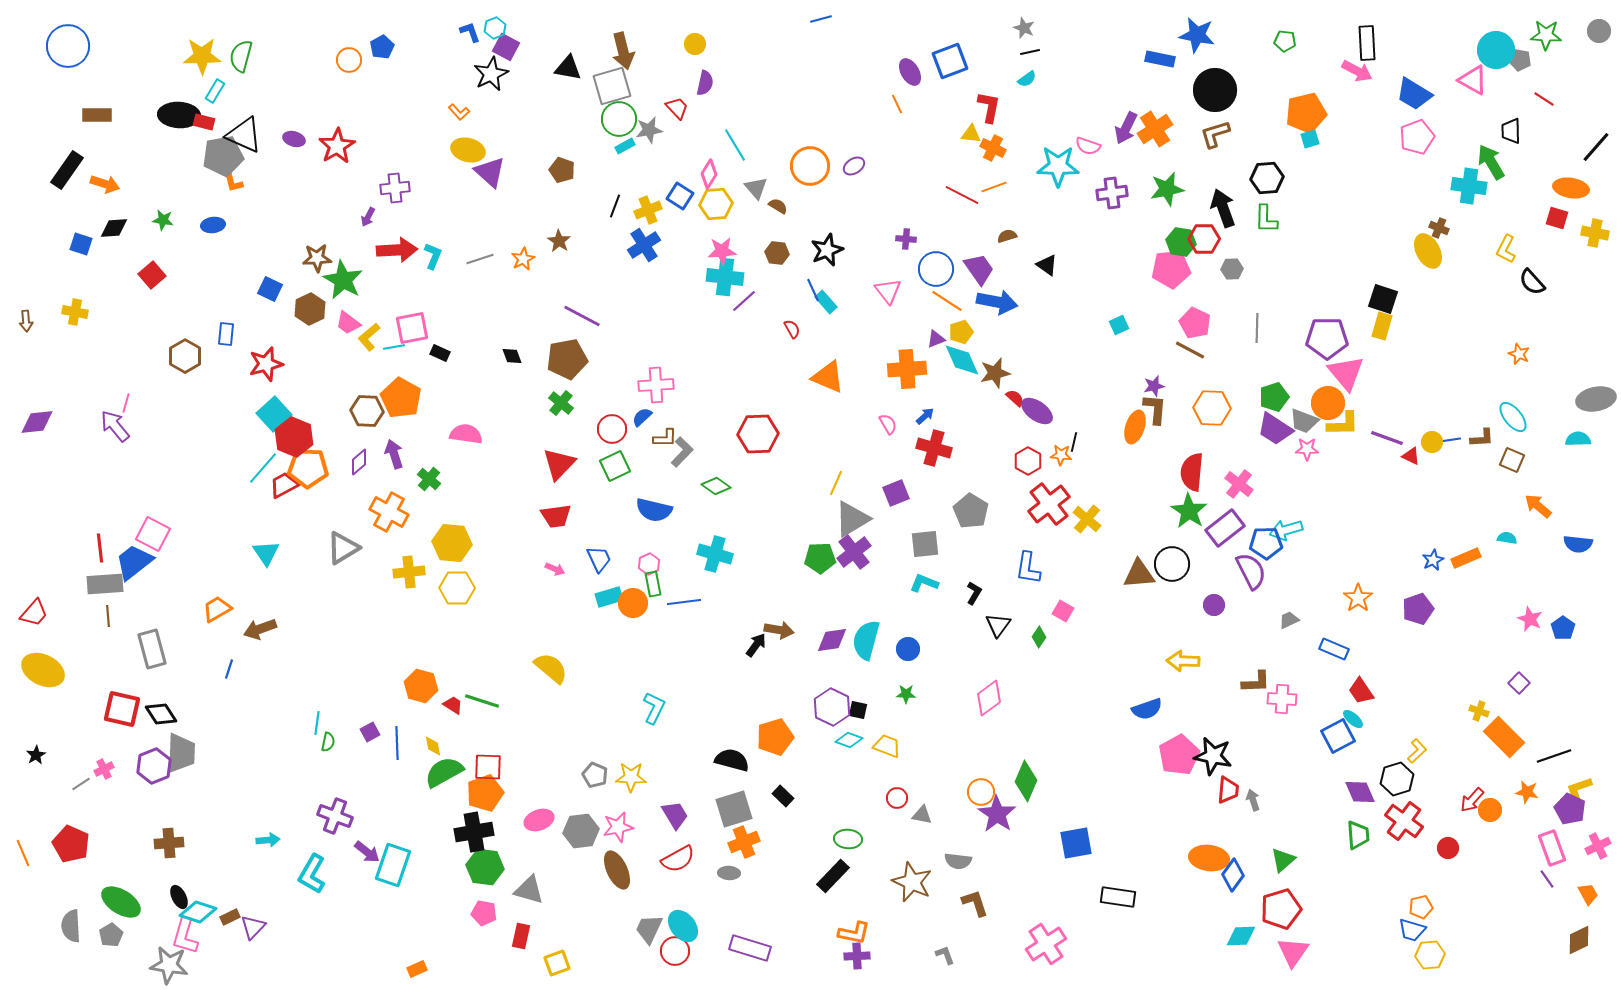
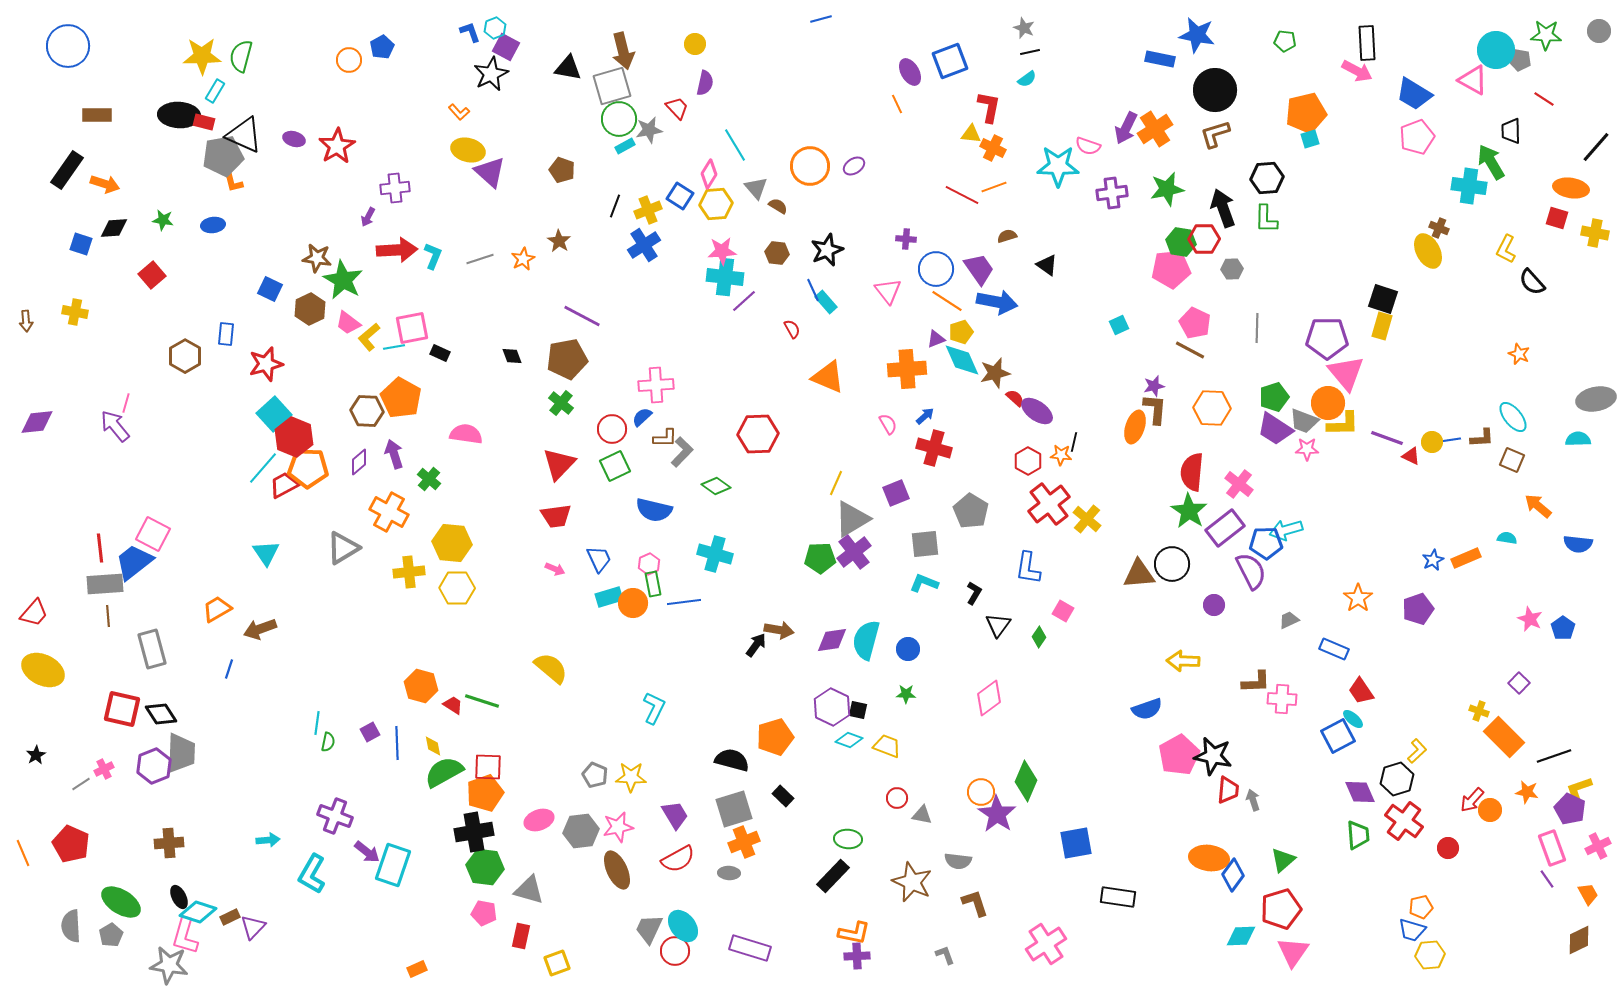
brown star at (317, 258): rotated 12 degrees clockwise
